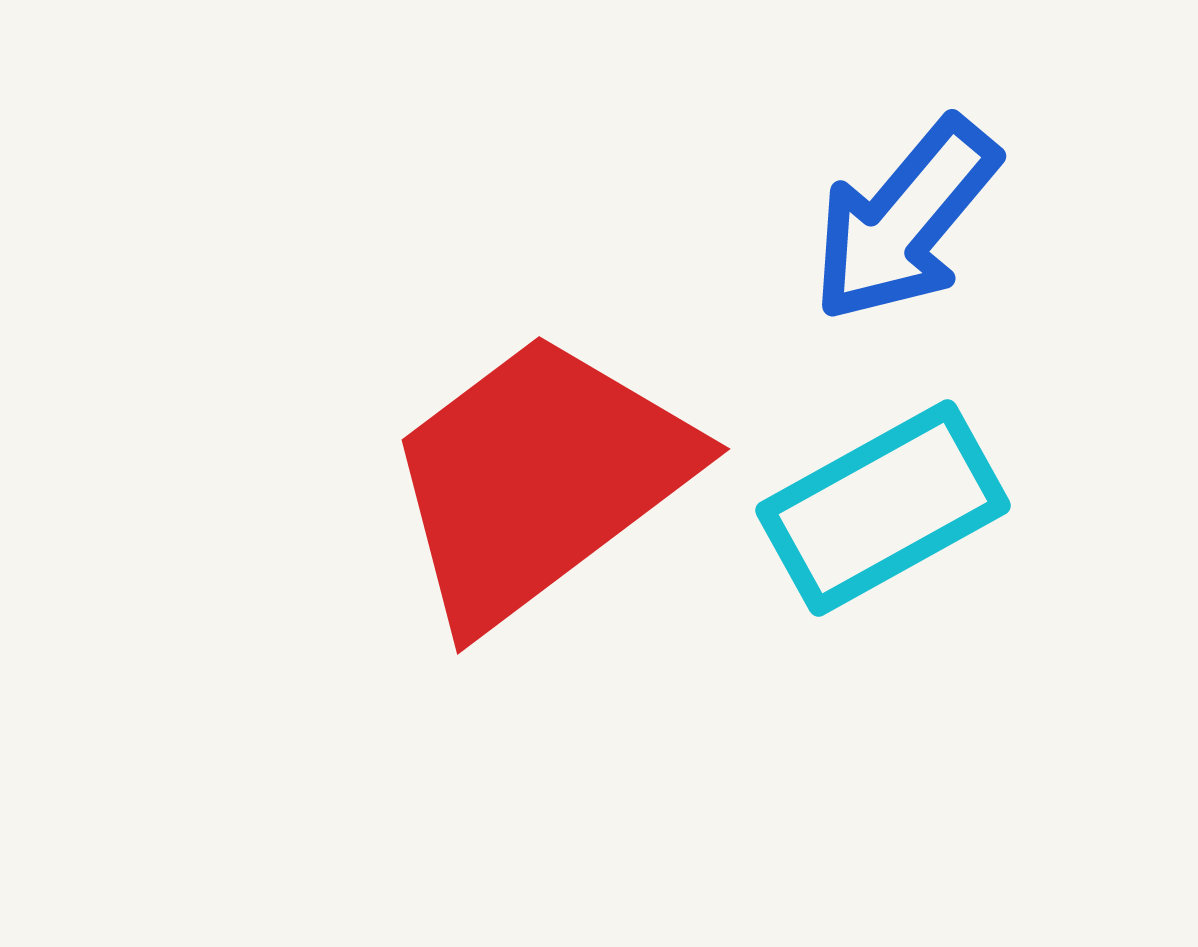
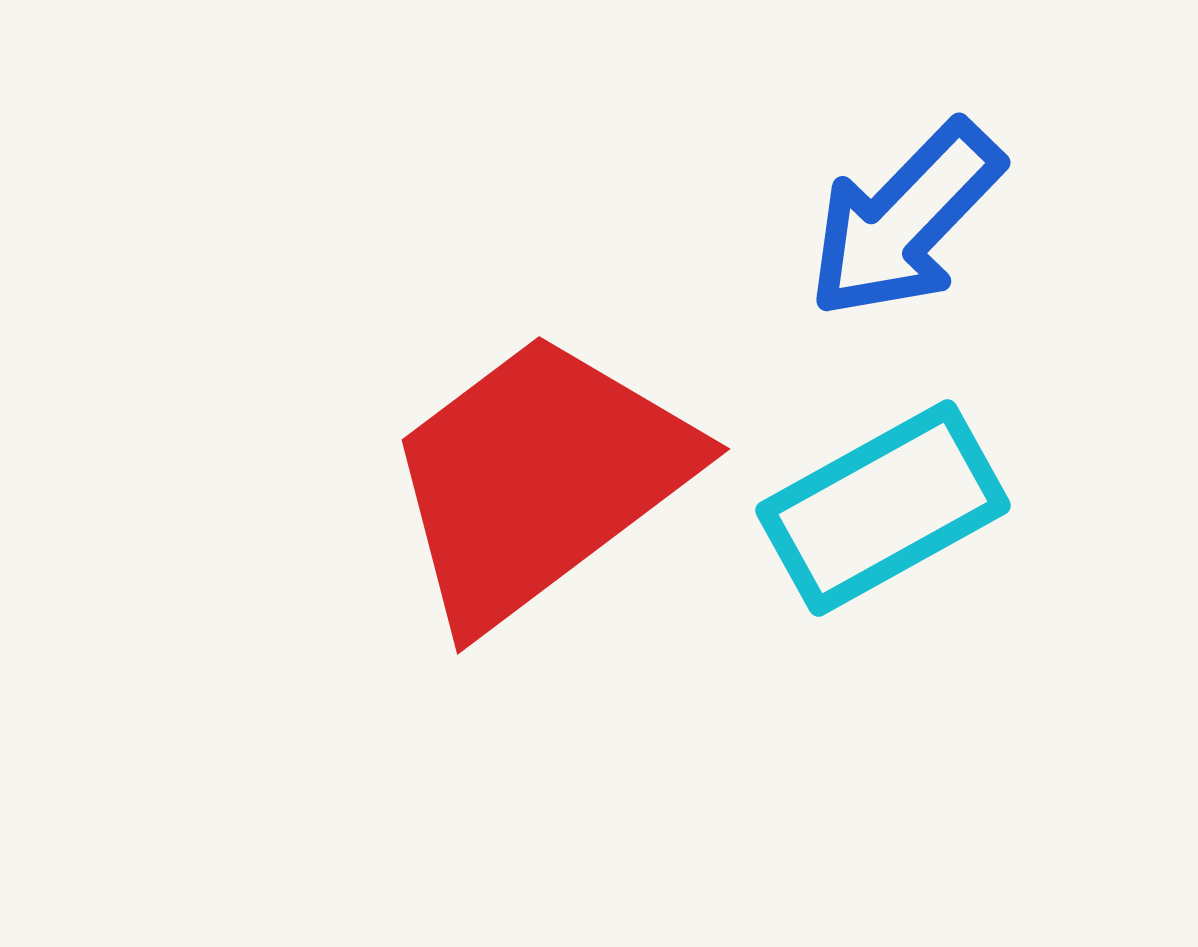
blue arrow: rotated 4 degrees clockwise
